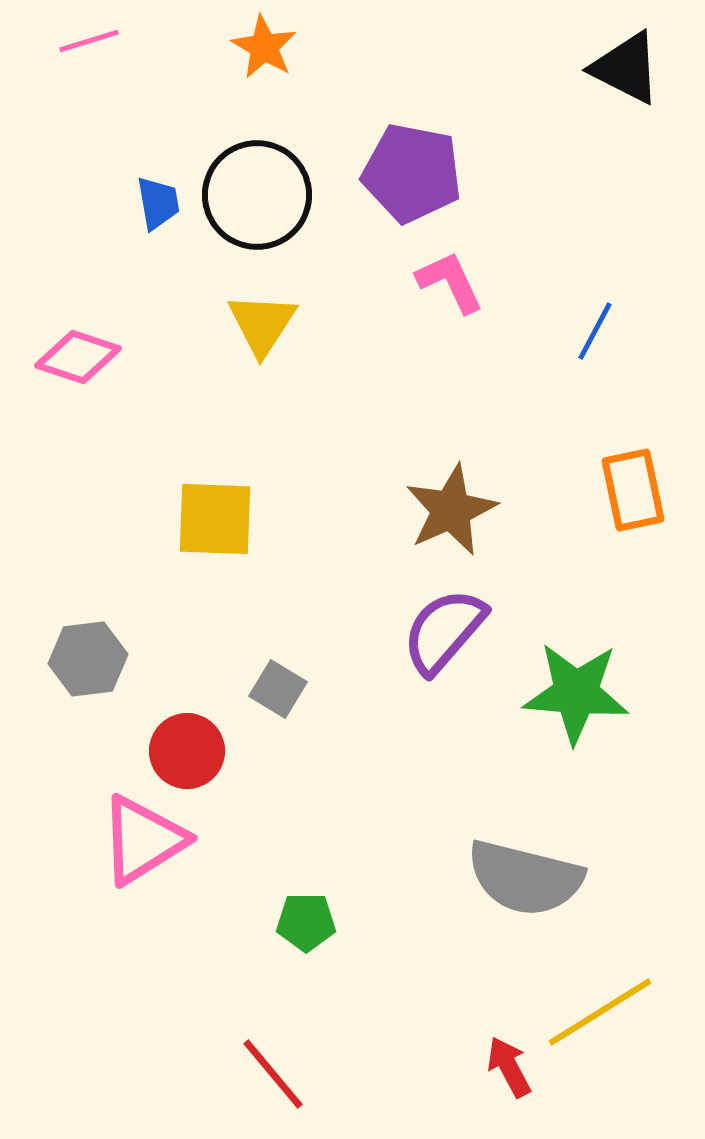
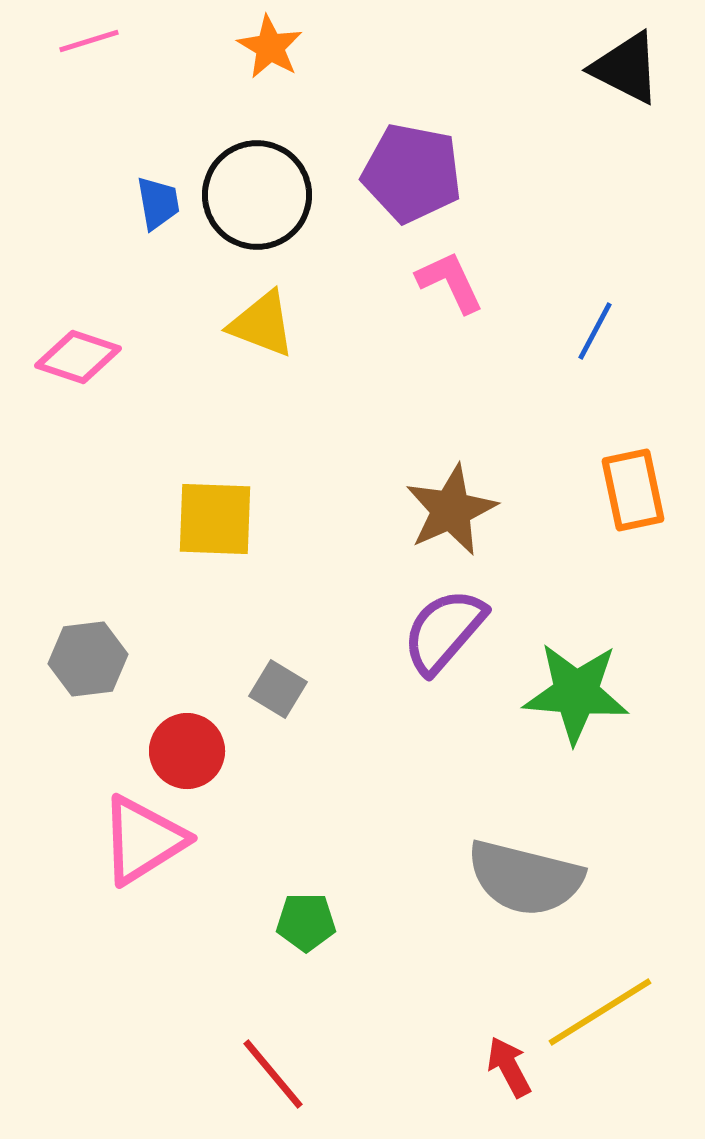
orange star: moved 6 px right
yellow triangle: rotated 42 degrees counterclockwise
